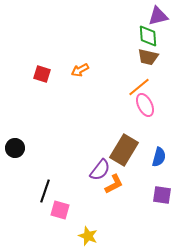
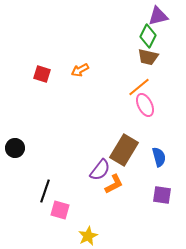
green diamond: rotated 30 degrees clockwise
blue semicircle: rotated 30 degrees counterclockwise
yellow star: rotated 24 degrees clockwise
